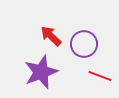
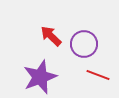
purple star: moved 1 px left, 5 px down
red line: moved 2 px left, 1 px up
